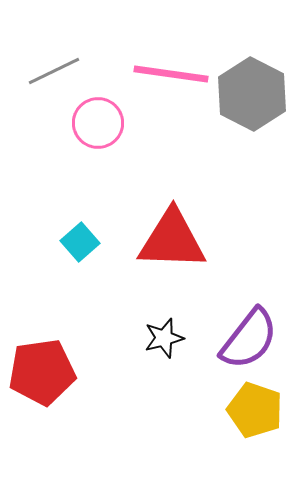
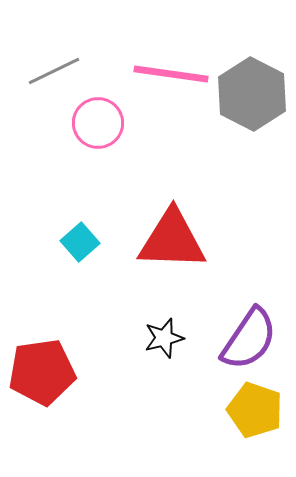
purple semicircle: rotated 4 degrees counterclockwise
